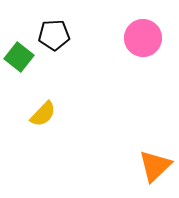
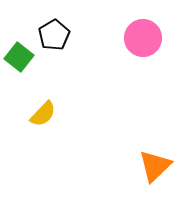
black pentagon: rotated 28 degrees counterclockwise
